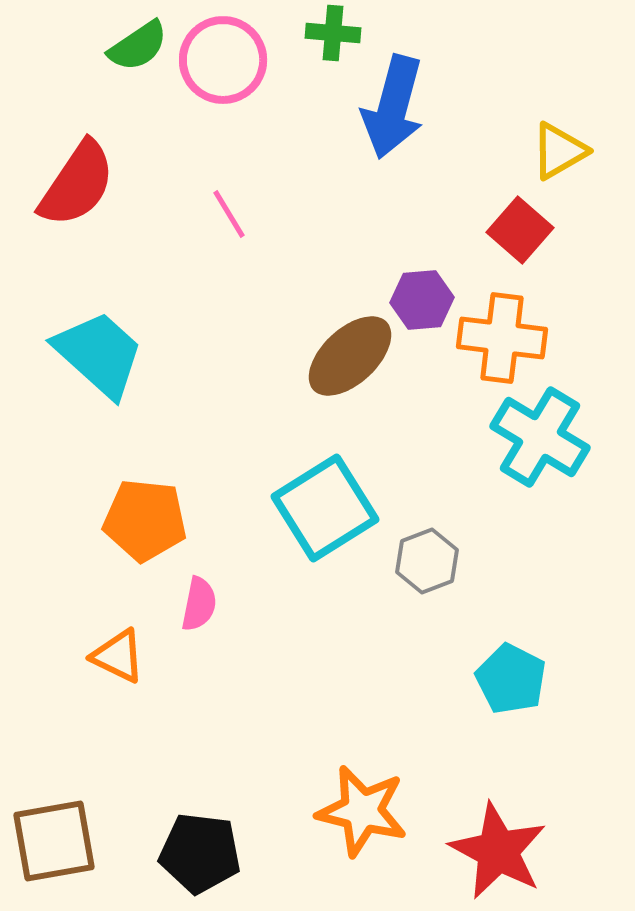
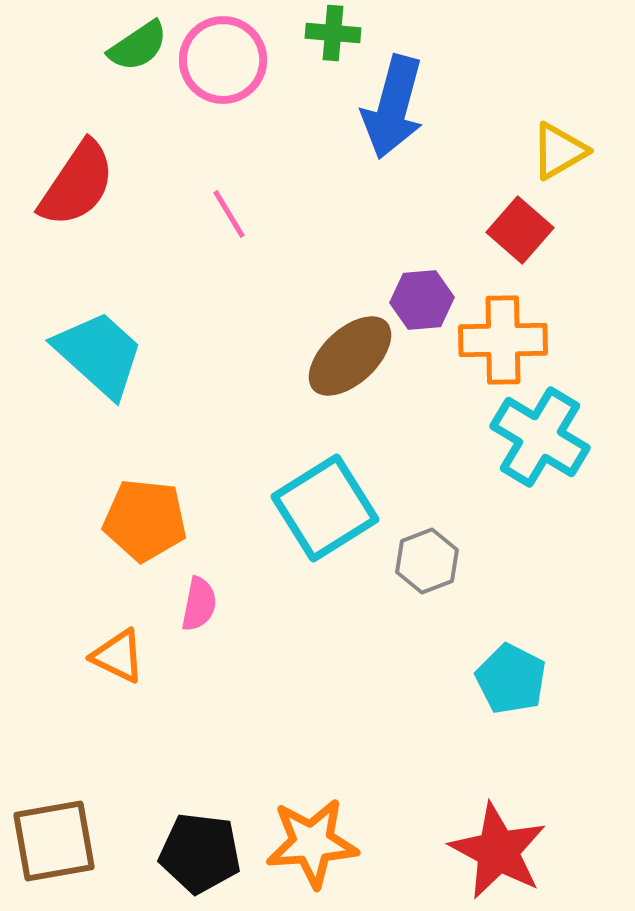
orange cross: moved 1 px right, 2 px down; rotated 8 degrees counterclockwise
orange star: moved 50 px left, 32 px down; rotated 18 degrees counterclockwise
